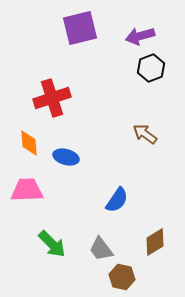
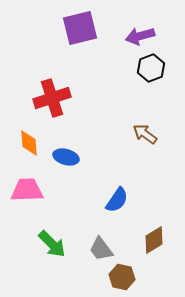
brown diamond: moved 1 px left, 2 px up
